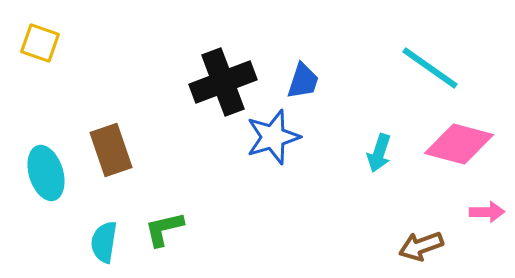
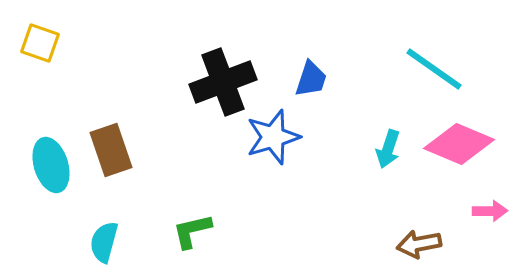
cyan line: moved 4 px right, 1 px down
blue trapezoid: moved 8 px right, 2 px up
pink diamond: rotated 8 degrees clockwise
cyan arrow: moved 9 px right, 4 px up
cyan ellipse: moved 5 px right, 8 px up
pink arrow: moved 3 px right, 1 px up
green L-shape: moved 28 px right, 2 px down
cyan semicircle: rotated 6 degrees clockwise
brown arrow: moved 2 px left, 2 px up; rotated 9 degrees clockwise
